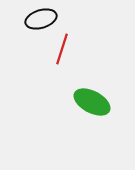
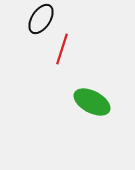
black ellipse: rotated 40 degrees counterclockwise
